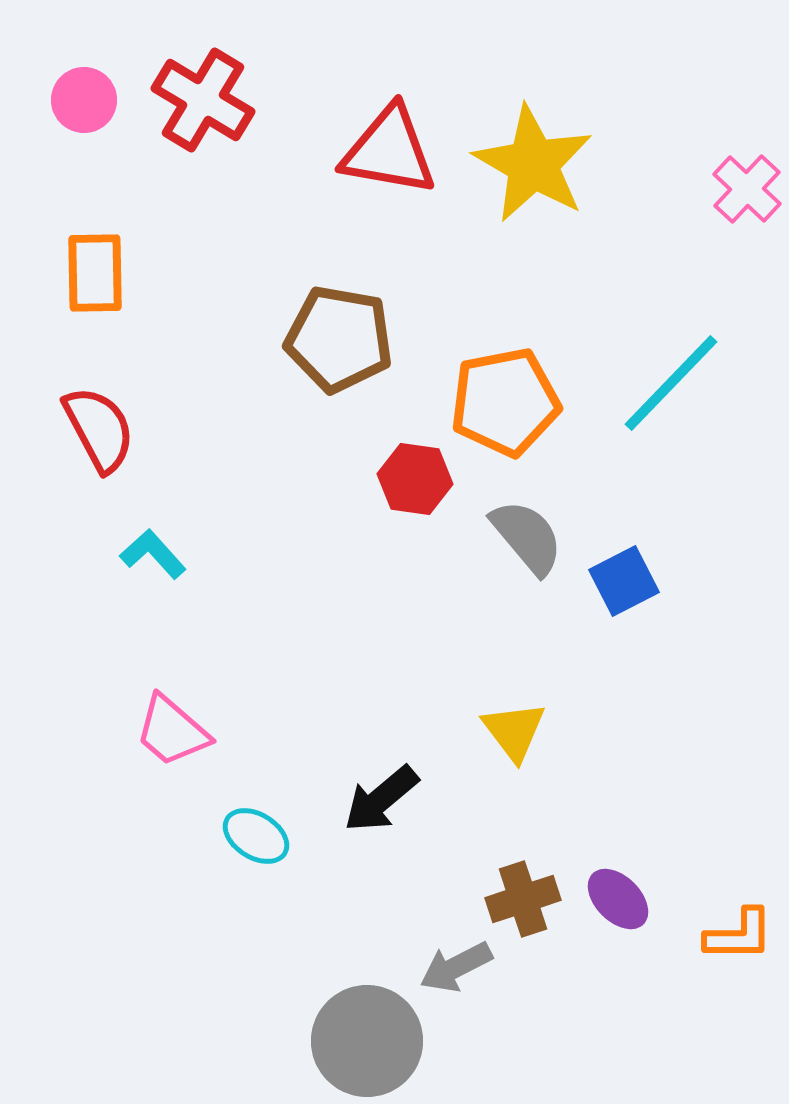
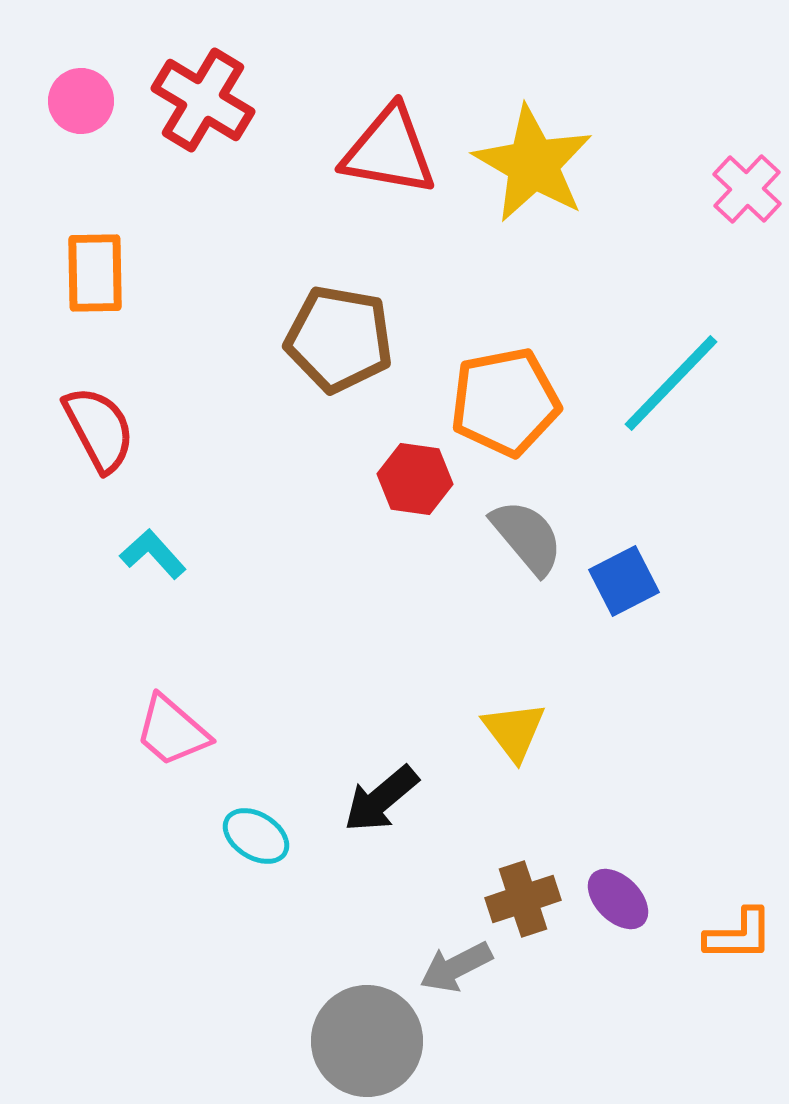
pink circle: moved 3 px left, 1 px down
